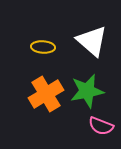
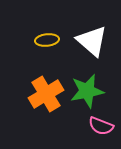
yellow ellipse: moved 4 px right, 7 px up; rotated 10 degrees counterclockwise
